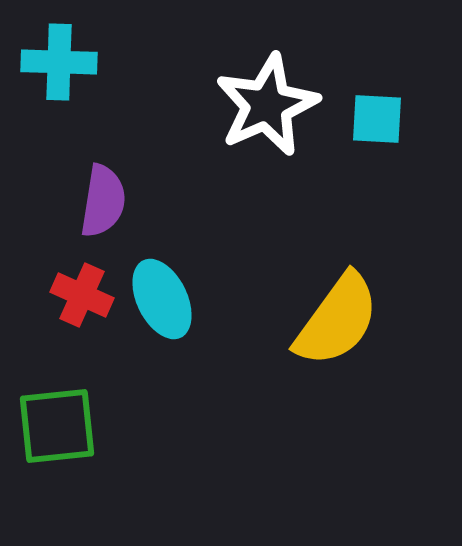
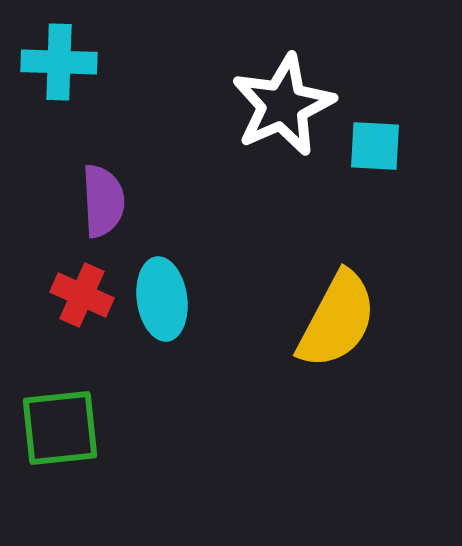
white star: moved 16 px right
cyan square: moved 2 px left, 27 px down
purple semicircle: rotated 12 degrees counterclockwise
cyan ellipse: rotated 18 degrees clockwise
yellow semicircle: rotated 8 degrees counterclockwise
green square: moved 3 px right, 2 px down
